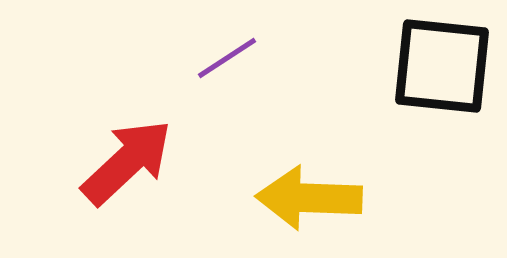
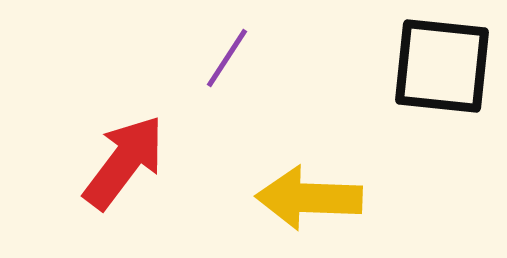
purple line: rotated 24 degrees counterclockwise
red arrow: moved 3 px left; rotated 10 degrees counterclockwise
